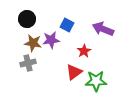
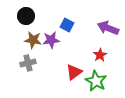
black circle: moved 1 px left, 3 px up
purple arrow: moved 5 px right, 1 px up
brown star: moved 3 px up
red star: moved 16 px right, 4 px down
green star: rotated 30 degrees clockwise
